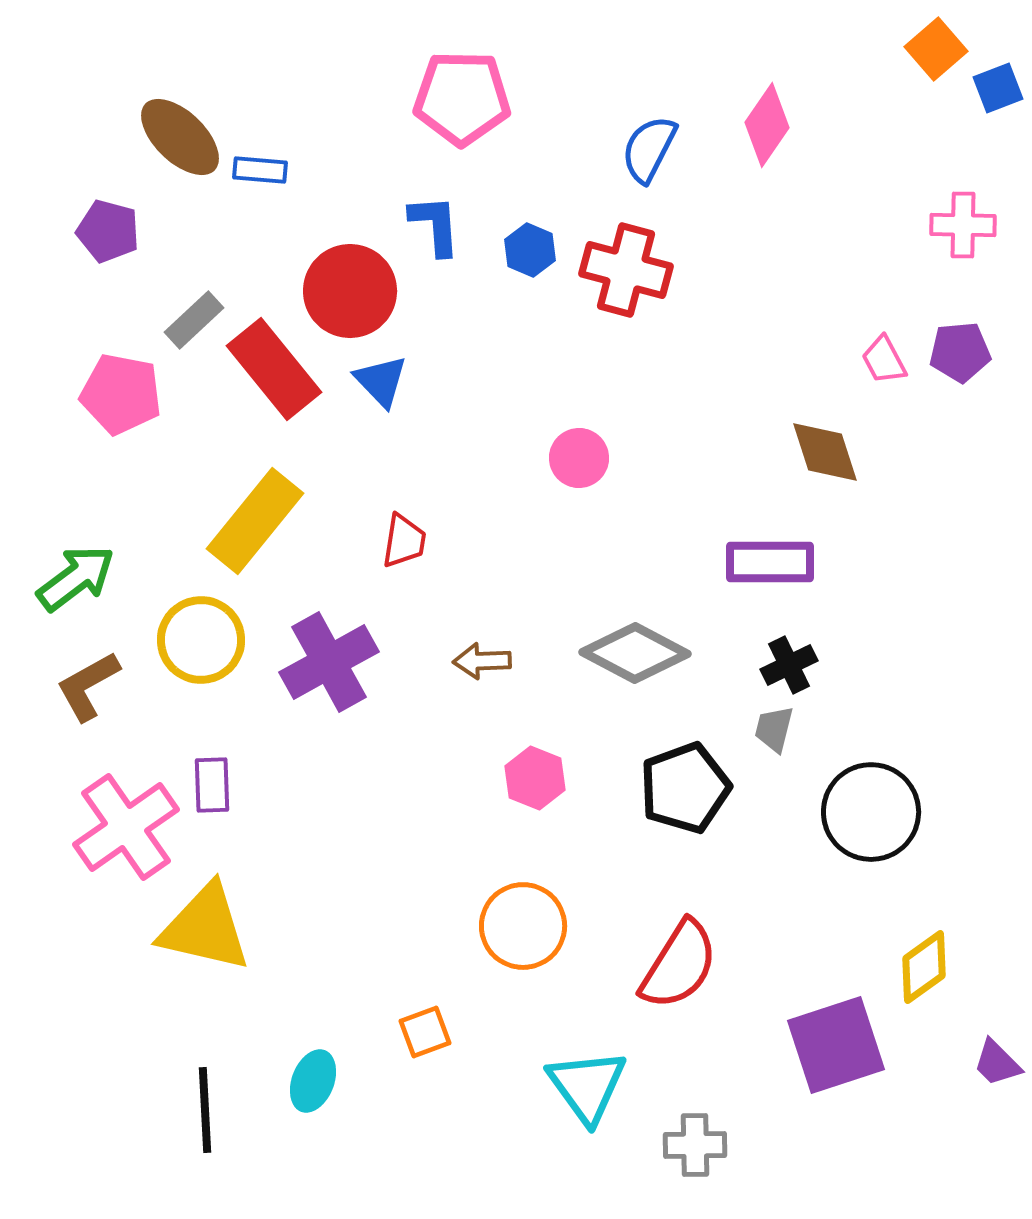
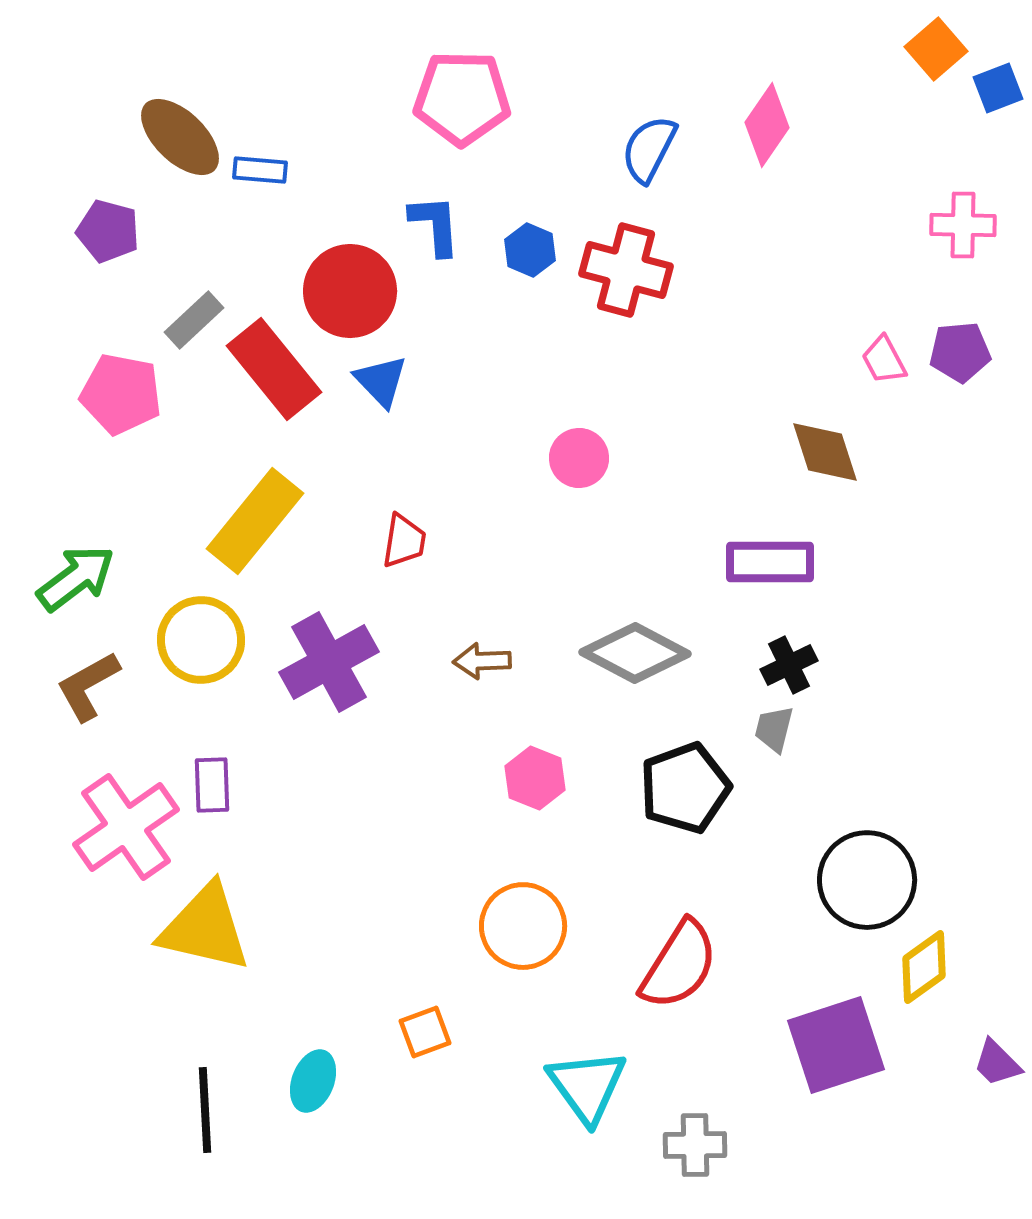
black circle at (871, 812): moved 4 px left, 68 px down
